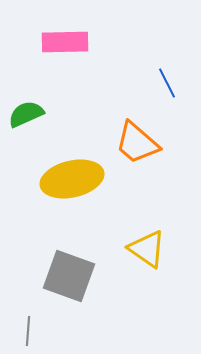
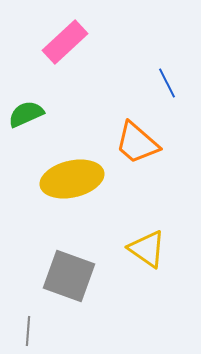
pink rectangle: rotated 42 degrees counterclockwise
